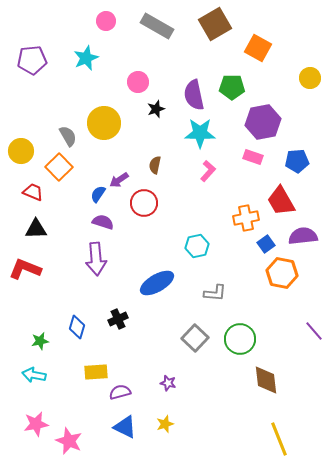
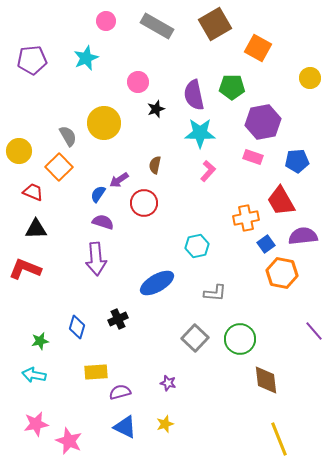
yellow circle at (21, 151): moved 2 px left
